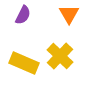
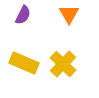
yellow cross: moved 3 px right, 8 px down
